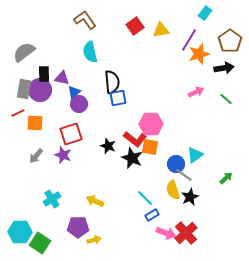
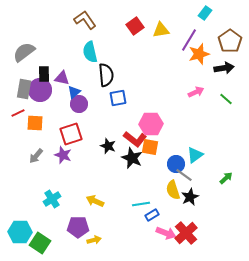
black semicircle at (112, 82): moved 6 px left, 7 px up
cyan line at (145, 198): moved 4 px left, 6 px down; rotated 54 degrees counterclockwise
